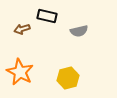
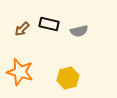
black rectangle: moved 2 px right, 8 px down
brown arrow: rotated 28 degrees counterclockwise
orange star: rotated 12 degrees counterclockwise
